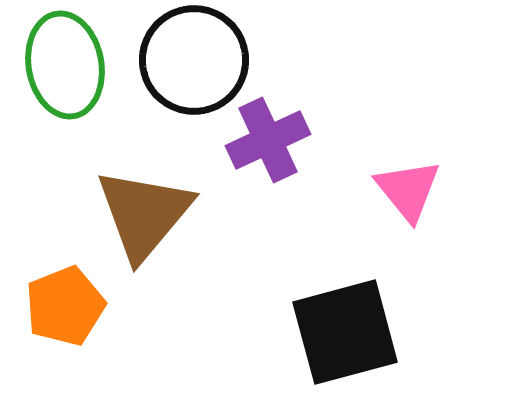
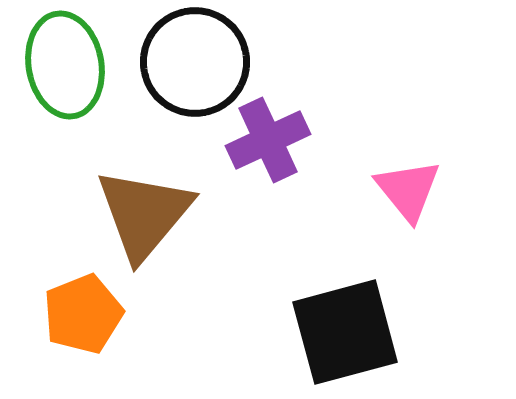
black circle: moved 1 px right, 2 px down
orange pentagon: moved 18 px right, 8 px down
